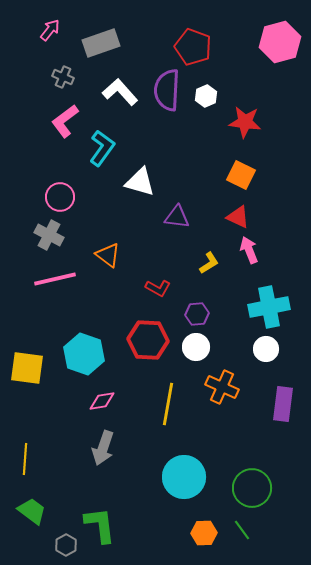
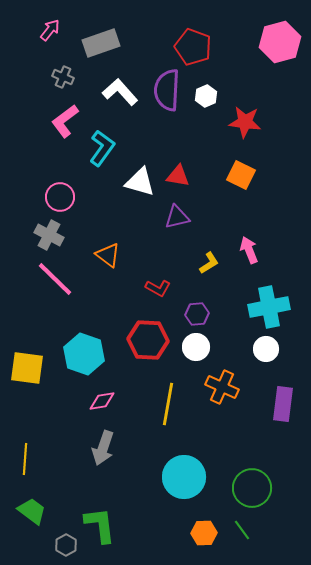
purple triangle at (177, 217): rotated 20 degrees counterclockwise
red triangle at (238, 217): moved 60 px left, 41 px up; rotated 15 degrees counterclockwise
pink line at (55, 279): rotated 57 degrees clockwise
